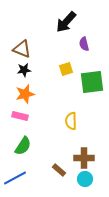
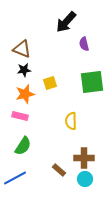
yellow square: moved 16 px left, 14 px down
